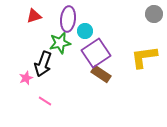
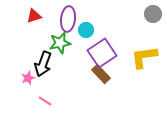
gray circle: moved 1 px left
cyan circle: moved 1 px right, 1 px up
purple square: moved 6 px right
brown rectangle: rotated 12 degrees clockwise
pink star: moved 2 px right
